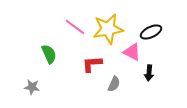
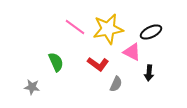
green semicircle: moved 7 px right, 8 px down
red L-shape: moved 6 px right; rotated 140 degrees counterclockwise
gray semicircle: moved 2 px right
